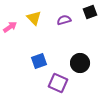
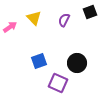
purple semicircle: rotated 48 degrees counterclockwise
black circle: moved 3 px left
